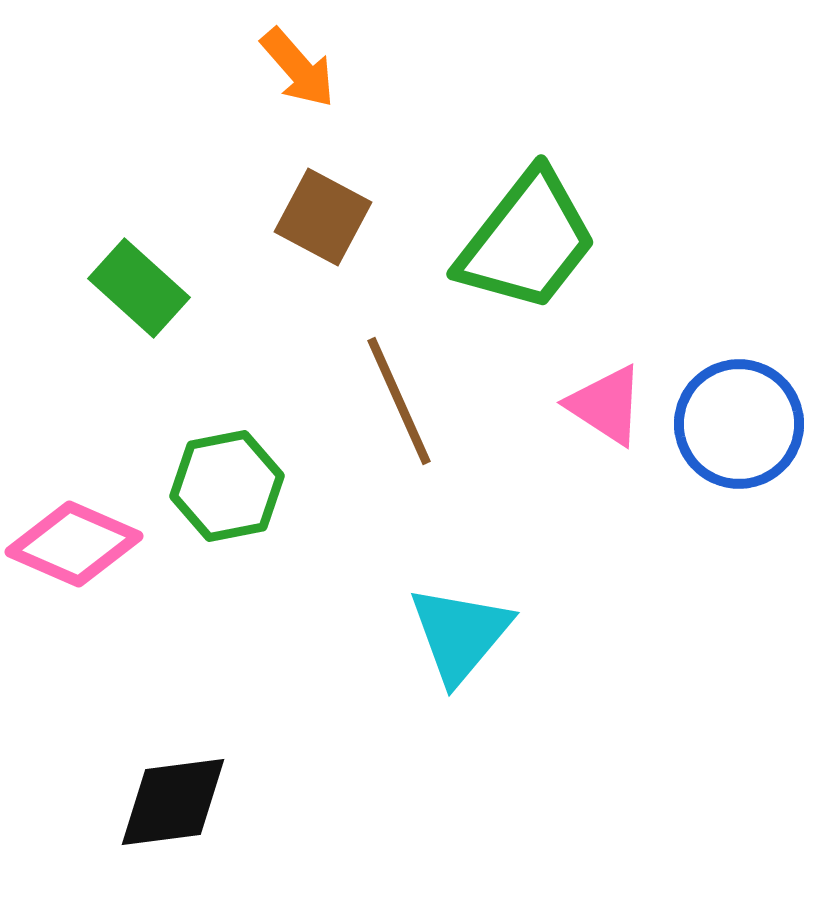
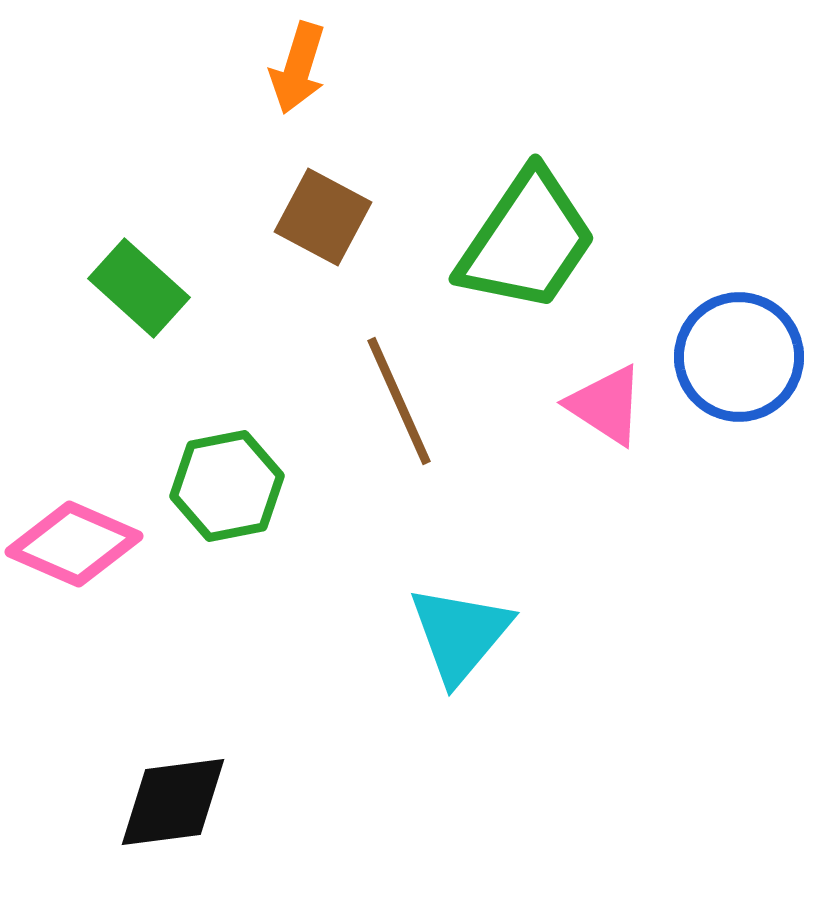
orange arrow: rotated 58 degrees clockwise
green trapezoid: rotated 4 degrees counterclockwise
blue circle: moved 67 px up
